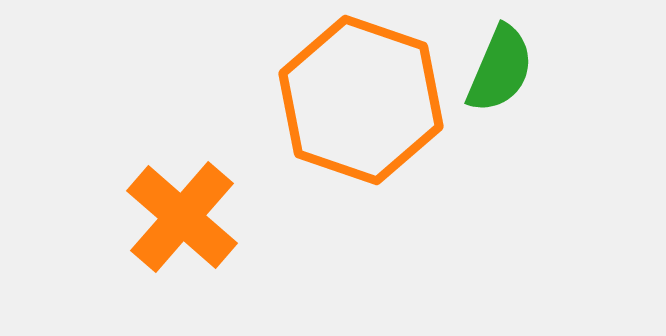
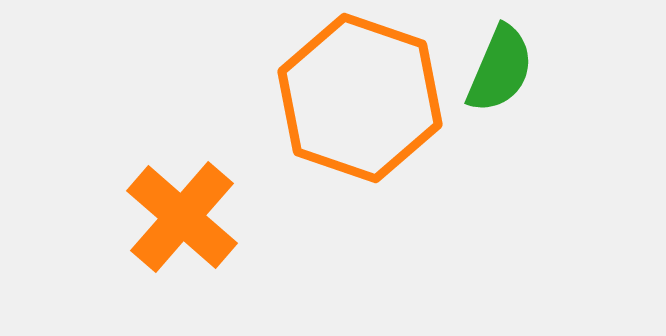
orange hexagon: moved 1 px left, 2 px up
